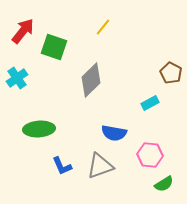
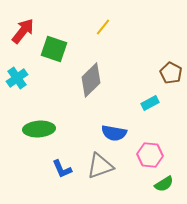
green square: moved 2 px down
blue L-shape: moved 3 px down
